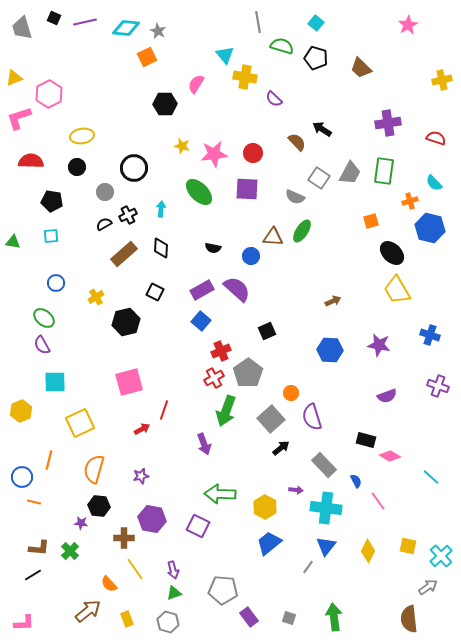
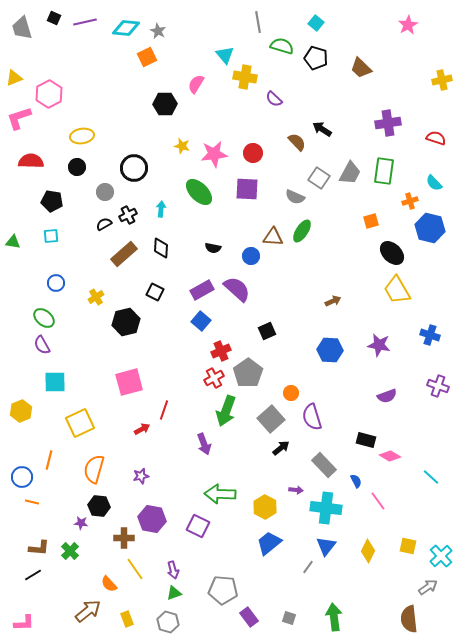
orange line at (34, 502): moved 2 px left
